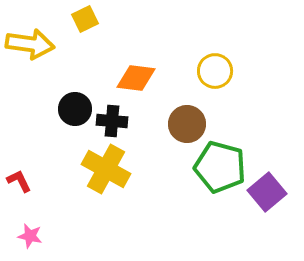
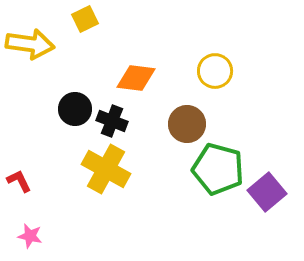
black cross: rotated 16 degrees clockwise
green pentagon: moved 2 px left, 2 px down
